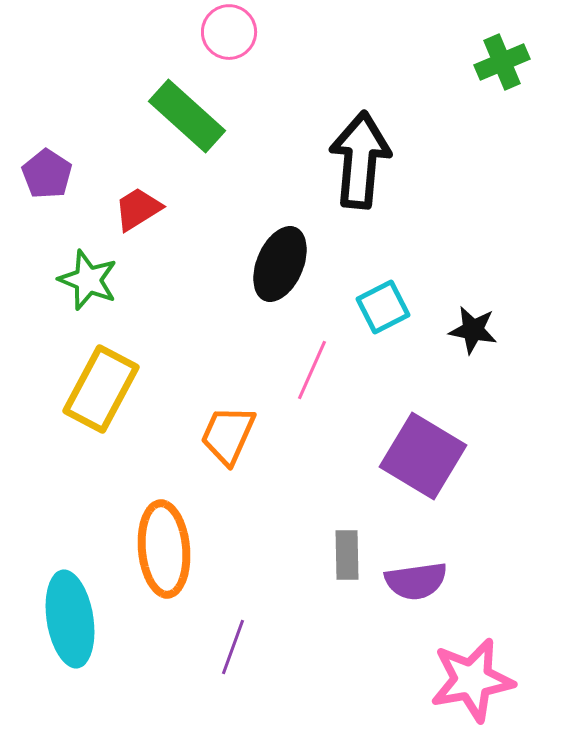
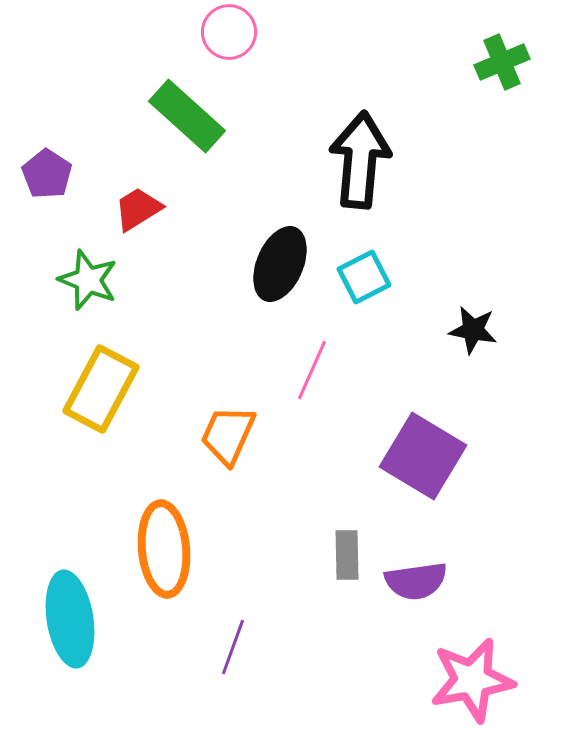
cyan square: moved 19 px left, 30 px up
